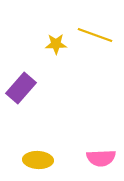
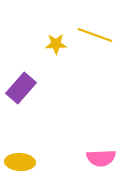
yellow ellipse: moved 18 px left, 2 px down
